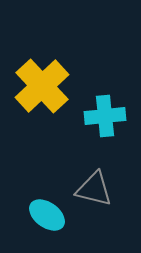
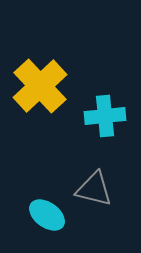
yellow cross: moved 2 px left
